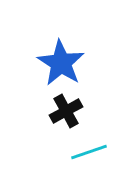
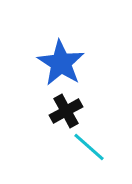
cyan line: moved 5 px up; rotated 60 degrees clockwise
